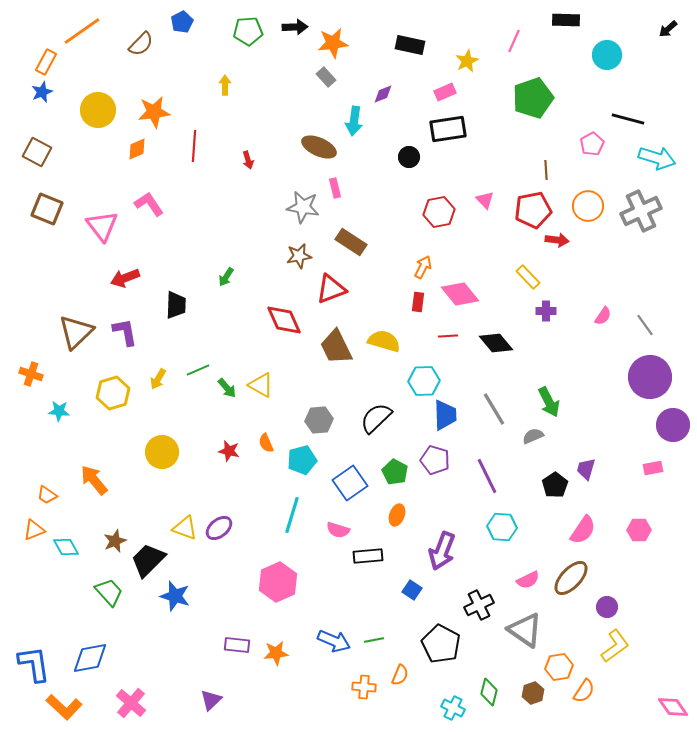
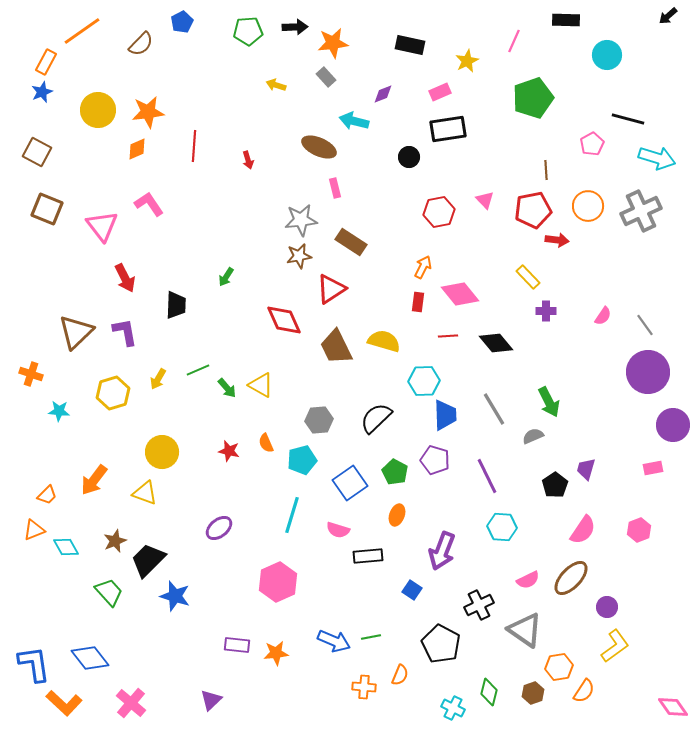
black arrow at (668, 29): moved 13 px up
yellow arrow at (225, 85): moved 51 px right; rotated 72 degrees counterclockwise
pink rectangle at (445, 92): moved 5 px left
orange star at (154, 112): moved 6 px left
cyan arrow at (354, 121): rotated 96 degrees clockwise
gray star at (303, 207): moved 2 px left, 13 px down; rotated 16 degrees counterclockwise
red arrow at (125, 278): rotated 96 degrees counterclockwise
red triangle at (331, 289): rotated 12 degrees counterclockwise
purple circle at (650, 377): moved 2 px left, 5 px up
orange arrow at (94, 480): rotated 104 degrees counterclockwise
orange trapezoid at (47, 495): rotated 80 degrees counterclockwise
yellow triangle at (185, 528): moved 40 px left, 35 px up
pink hexagon at (639, 530): rotated 20 degrees counterclockwise
green line at (374, 640): moved 3 px left, 3 px up
blue diamond at (90, 658): rotated 63 degrees clockwise
orange L-shape at (64, 707): moved 4 px up
